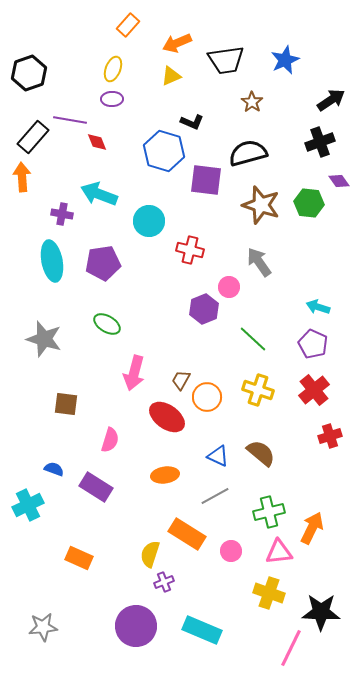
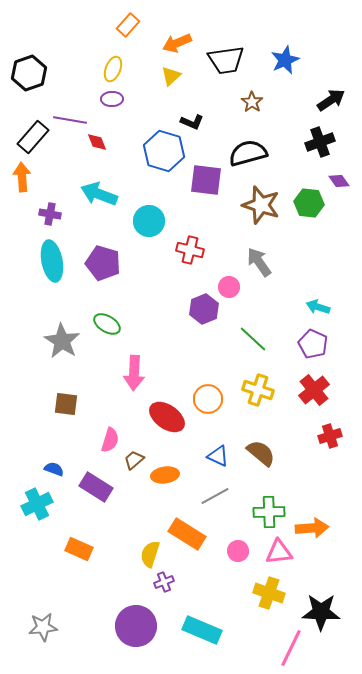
yellow triangle at (171, 76): rotated 20 degrees counterclockwise
purple cross at (62, 214): moved 12 px left
purple pentagon at (103, 263): rotated 24 degrees clockwise
gray star at (44, 339): moved 18 px right, 2 px down; rotated 15 degrees clockwise
pink arrow at (134, 373): rotated 12 degrees counterclockwise
brown trapezoid at (181, 380): moved 47 px left, 80 px down; rotated 20 degrees clockwise
orange circle at (207, 397): moved 1 px right, 2 px down
cyan cross at (28, 505): moved 9 px right, 1 px up
green cross at (269, 512): rotated 12 degrees clockwise
orange arrow at (312, 528): rotated 60 degrees clockwise
pink circle at (231, 551): moved 7 px right
orange rectangle at (79, 558): moved 9 px up
